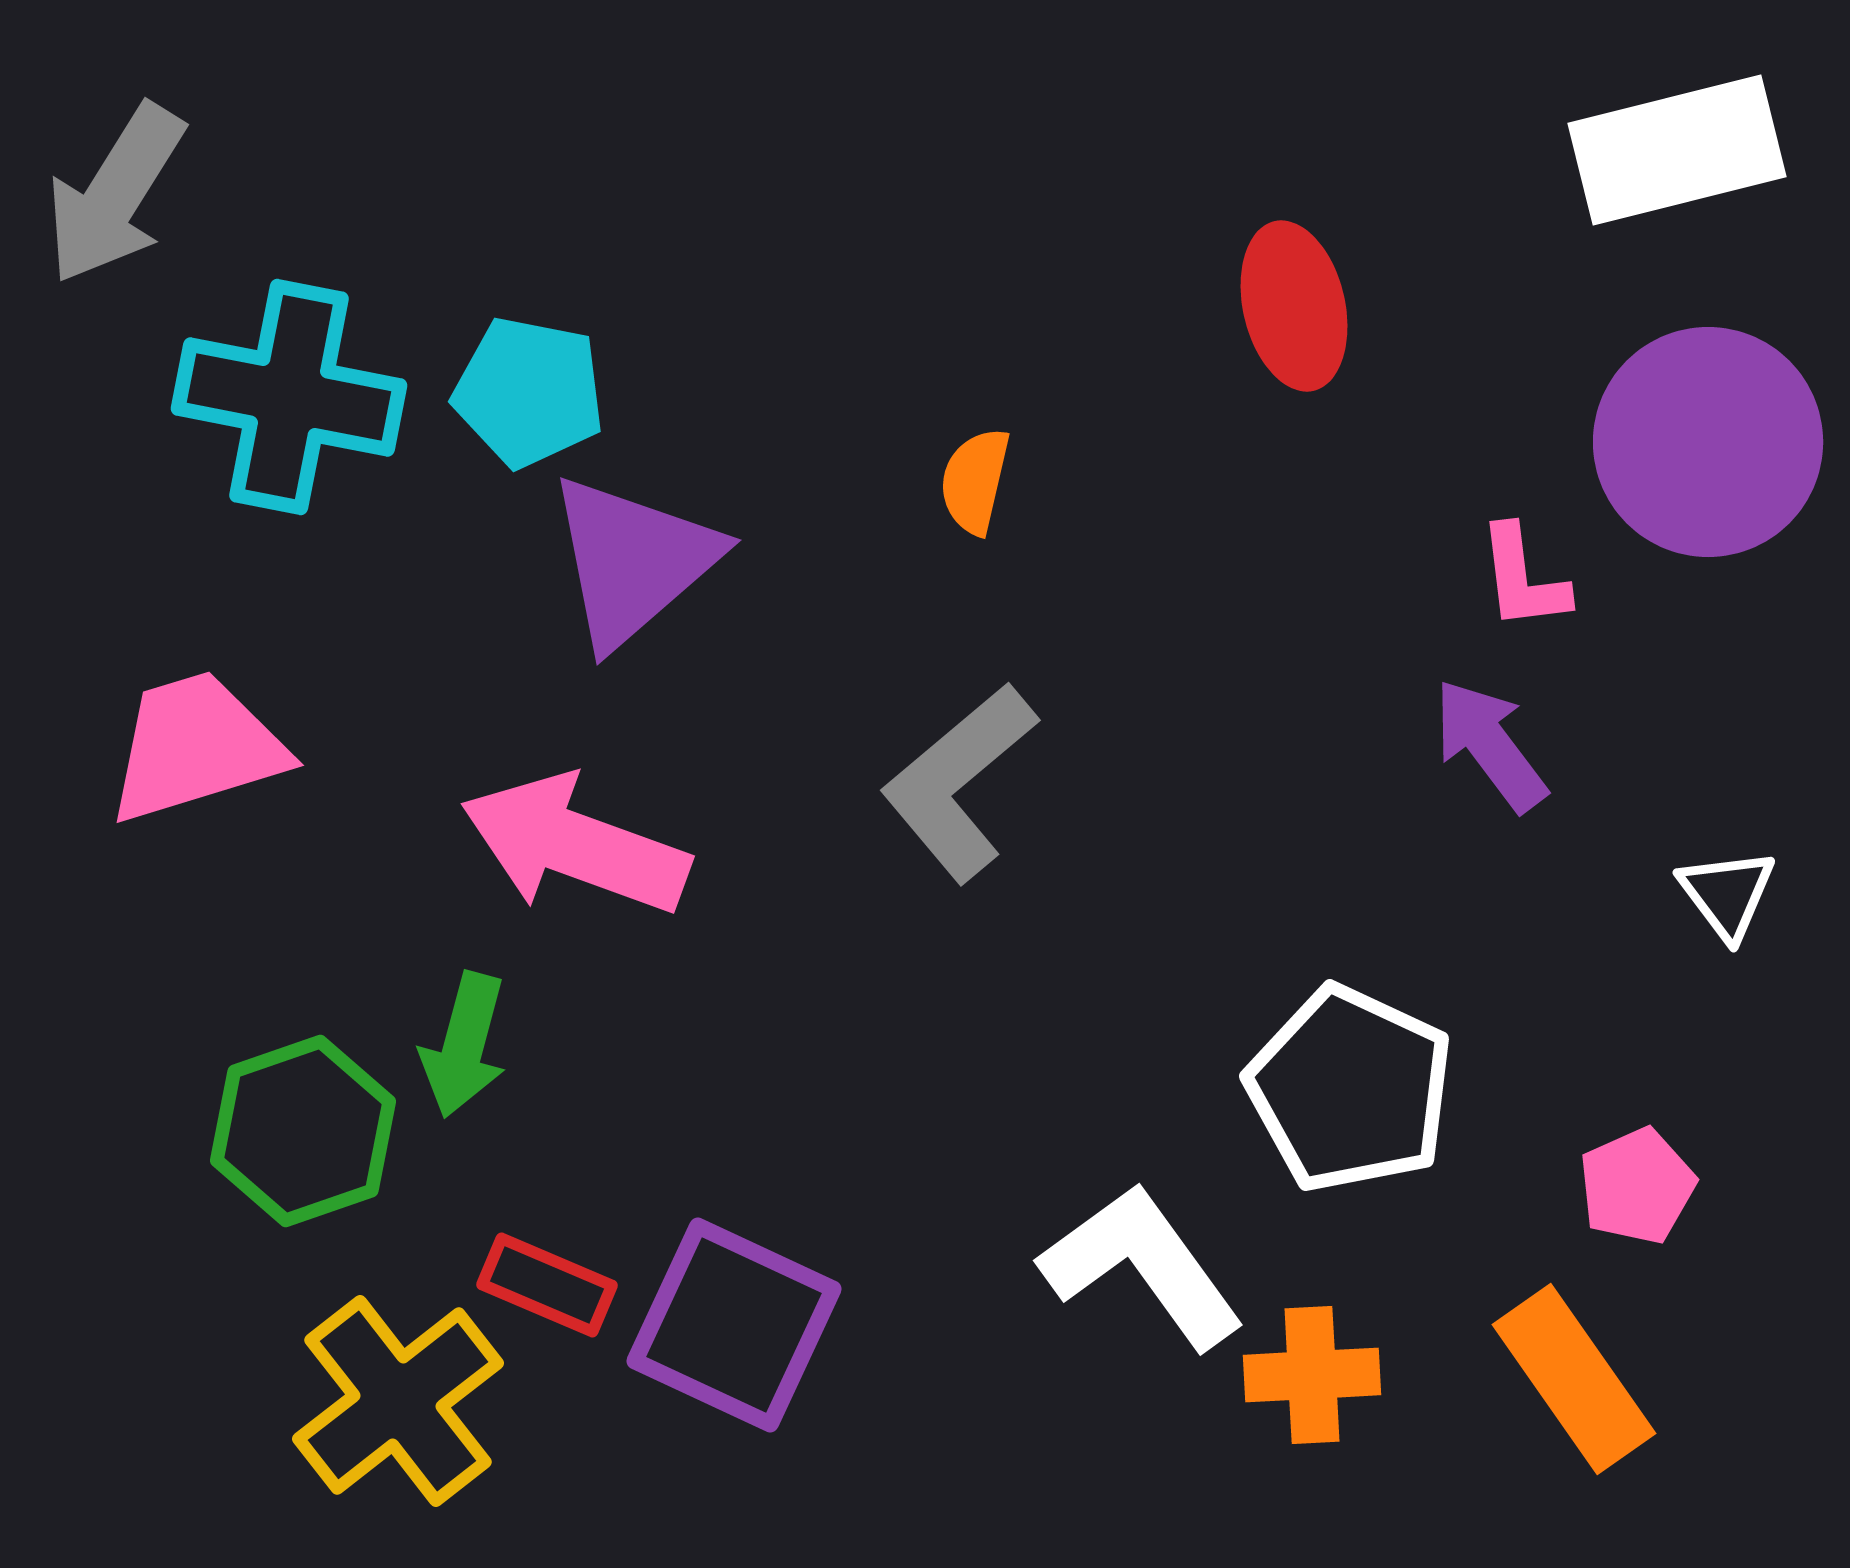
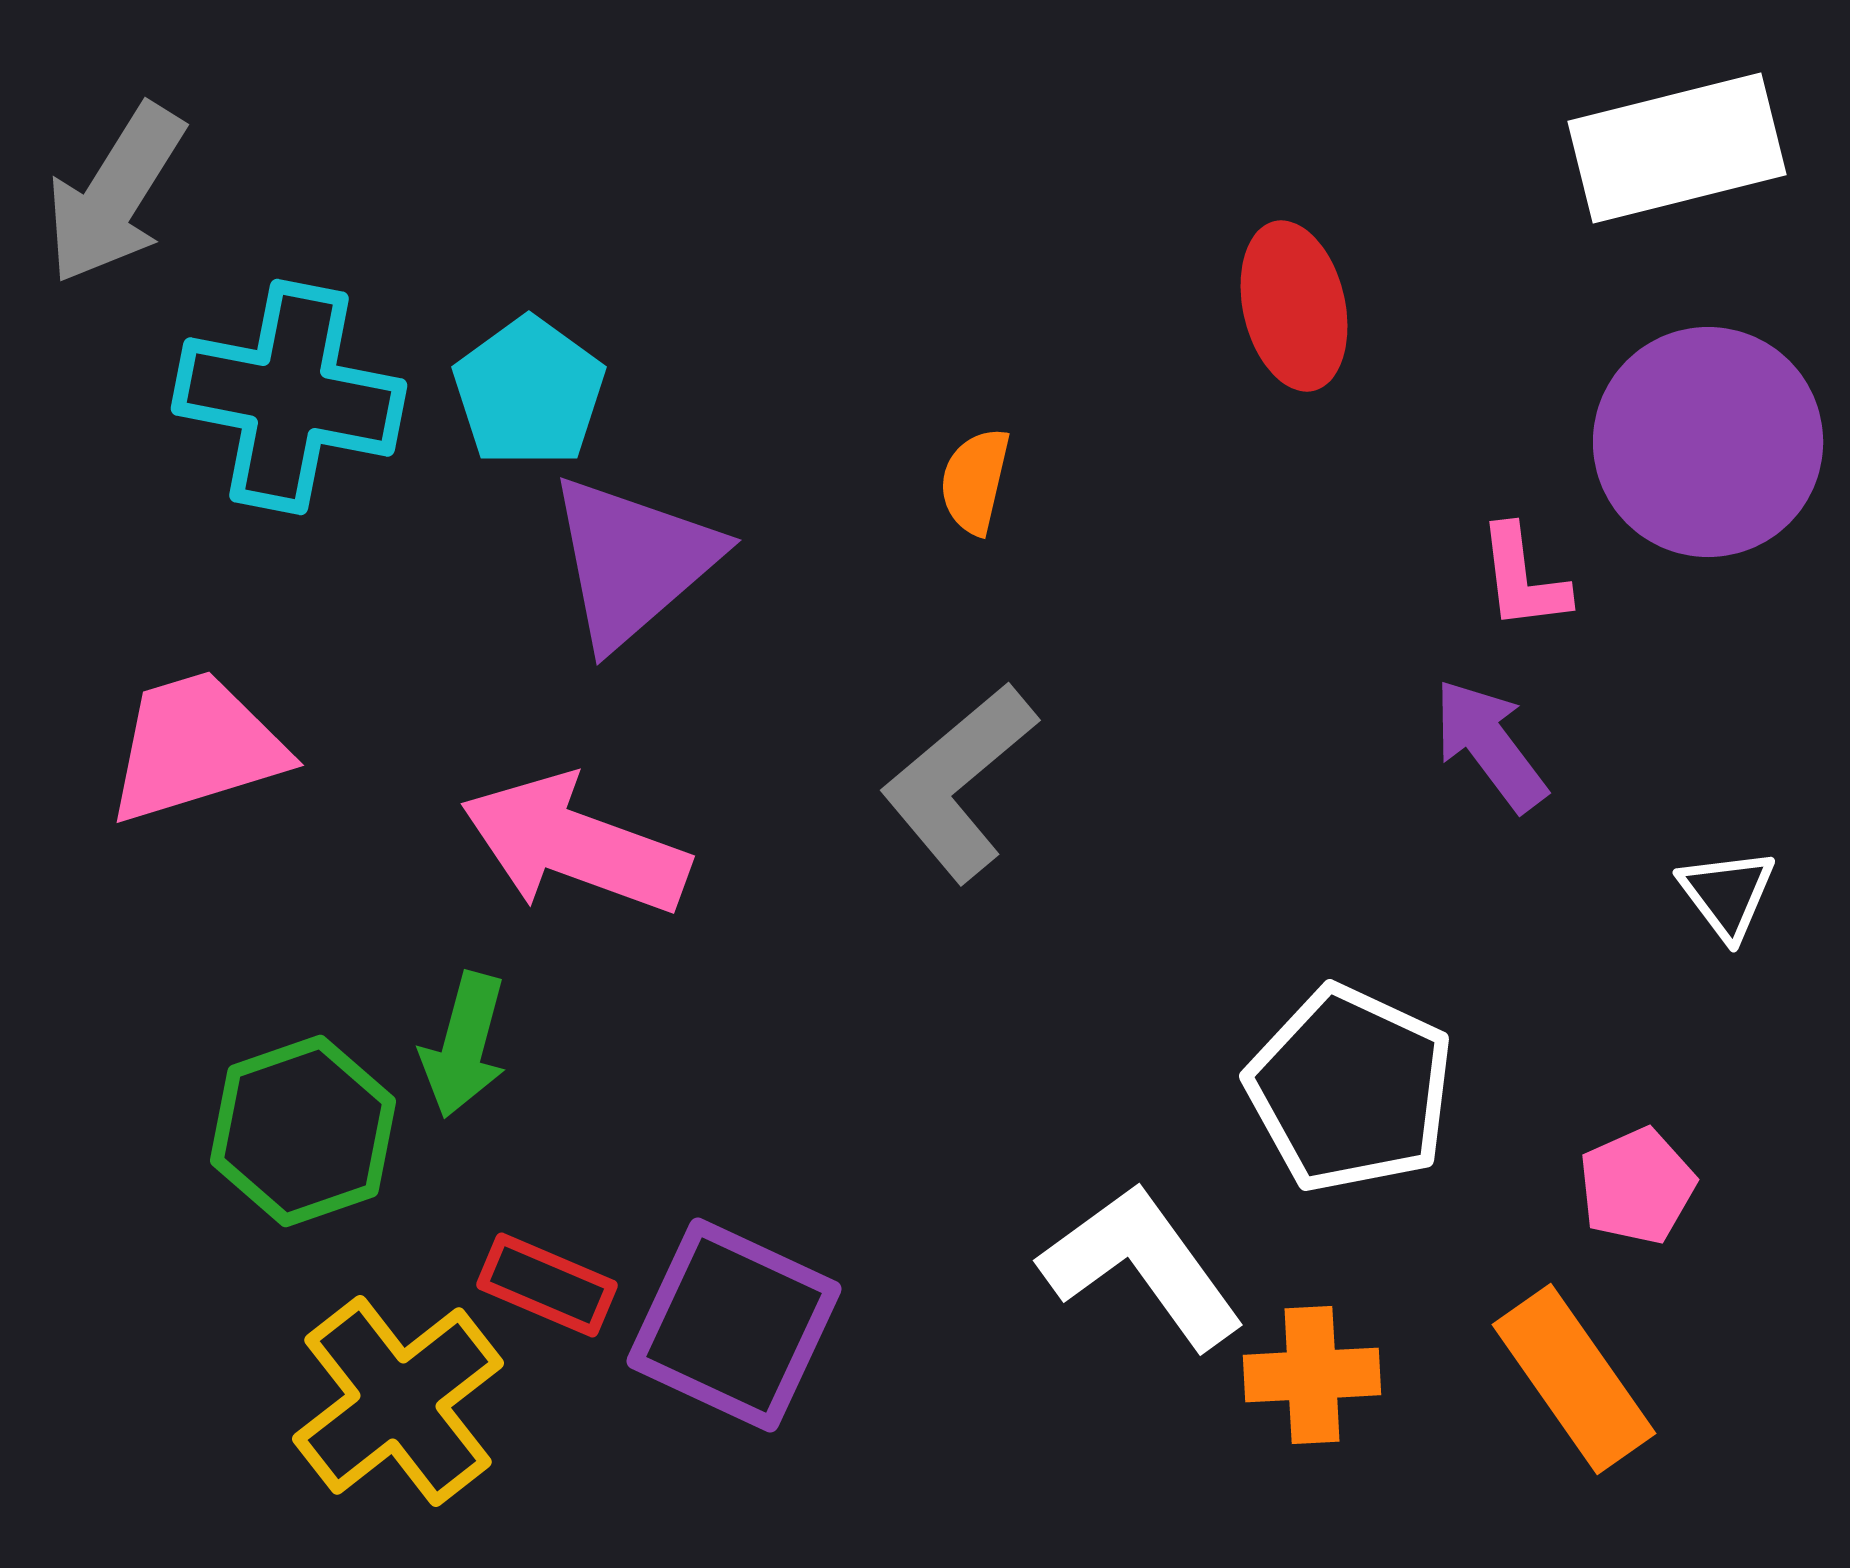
white rectangle: moved 2 px up
cyan pentagon: rotated 25 degrees clockwise
